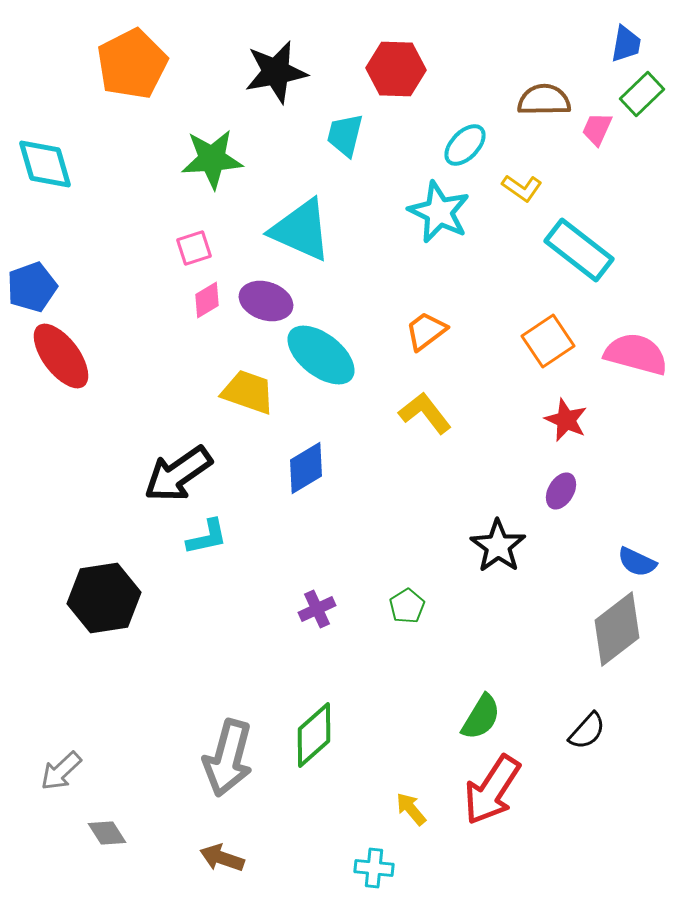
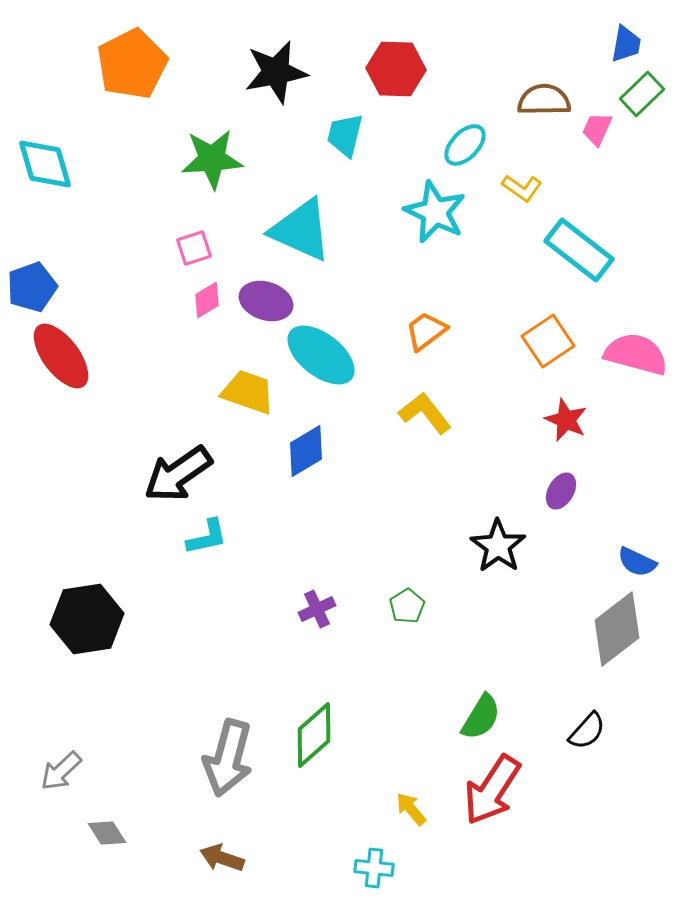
cyan star at (439, 212): moved 4 px left
blue diamond at (306, 468): moved 17 px up
black hexagon at (104, 598): moved 17 px left, 21 px down
